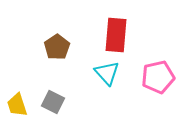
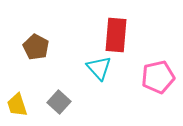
brown pentagon: moved 21 px left; rotated 10 degrees counterclockwise
cyan triangle: moved 8 px left, 5 px up
gray square: moved 6 px right; rotated 15 degrees clockwise
